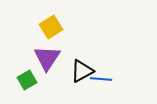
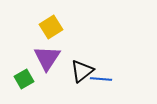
black triangle: rotated 10 degrees counterclockwise
green square: moved 3 px left, 1 px up
